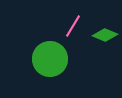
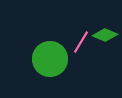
pink line: moved 8 px right, 16 px down
